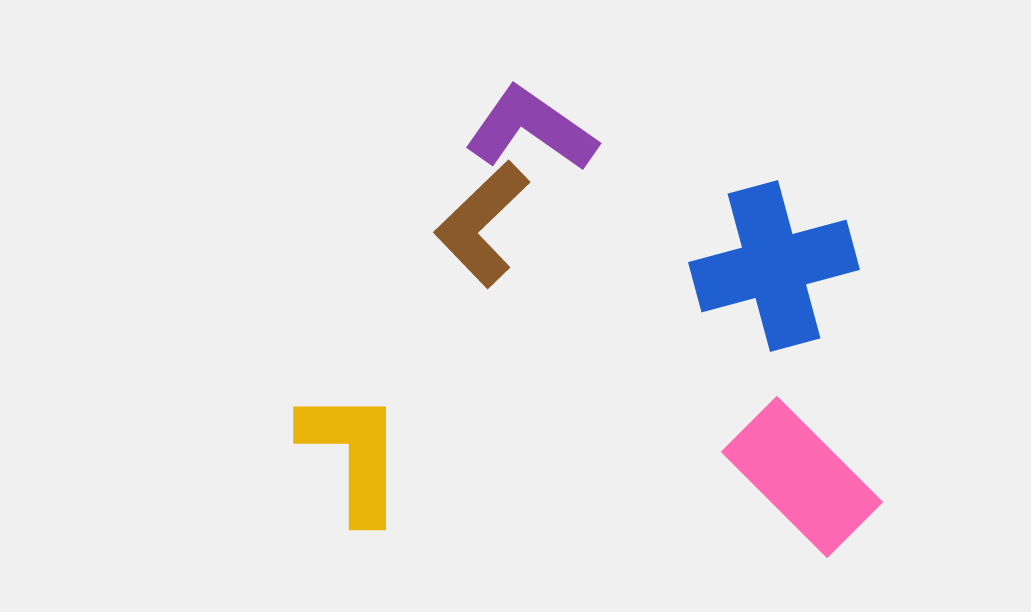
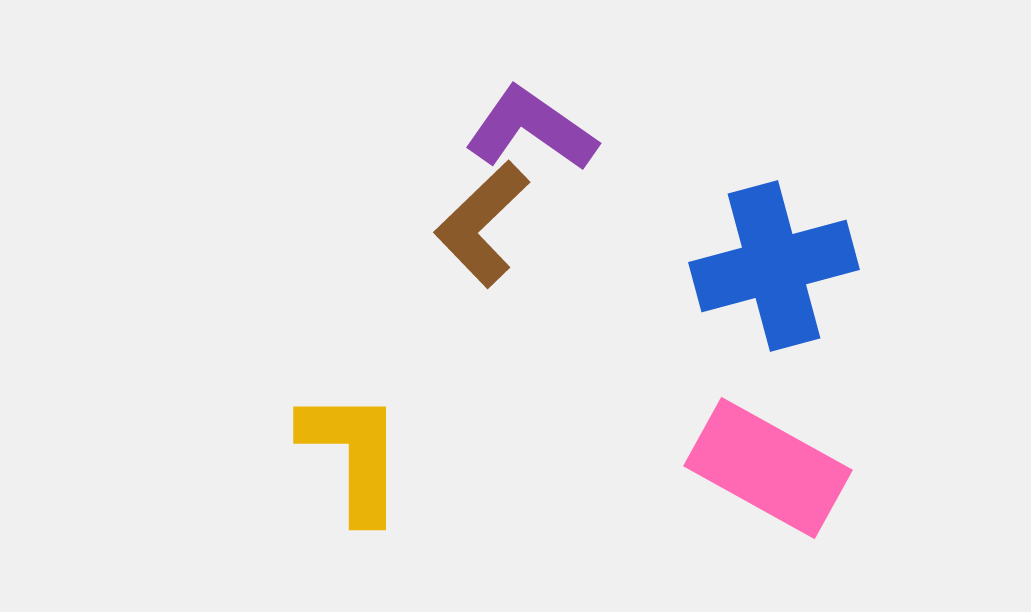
pink rectangle: moved 34 px left, 9 px up; rotated 16 degrees counterclockwise
